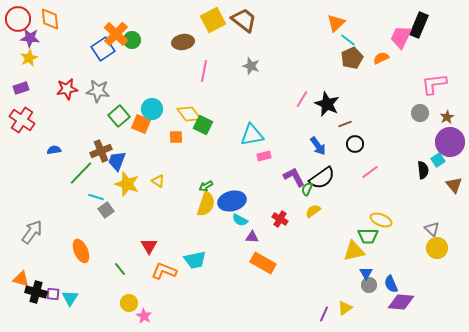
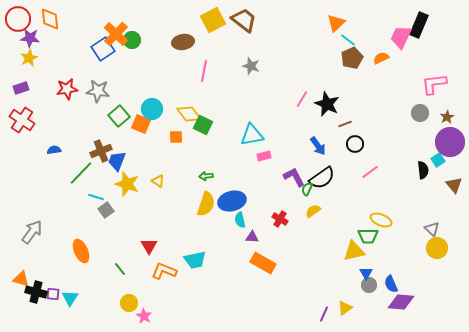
green arrow at (206, 186): moved 10 px up; rotated 24 degrees clockwise
cyan semicircle at (240, 220): rotated 49 degrees clockwise
